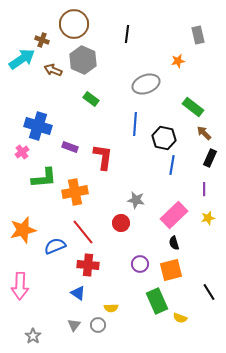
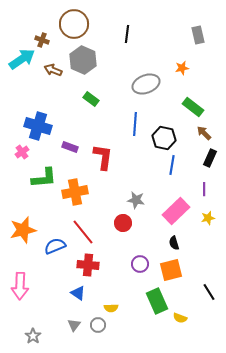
orange star at (178, 61): moved 4 px right, 7 px down
pink rectangle at (174, 215): moved 2 px right, 4 px up
red circle at (121, 223): moved 2 px right
